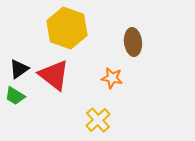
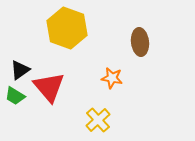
brown ellipse: moved 7 px right
black triangle: moved 1 px right, 1 px down
red triangle: moved 5 px left, 12 px down; rotated 12 degrees clockwise
